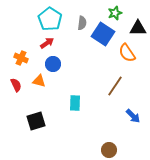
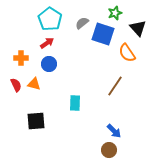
gray semicircle: rotated 136 degrees counterclockwise
black triangle: rotated 48 degrees clockwise
blue square: rotated 15 degrees counterclockwise
orange cross: rotated 24 degrees counterclockwise
blue circle: moved 4 px left
orange triangle: moved 5 px left, 3 px down
blue arrow: moved 19 px left, 15 px down
black square: rotated 12 degrees clockwise
